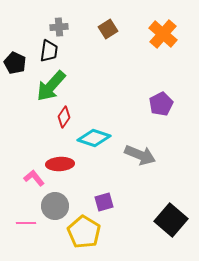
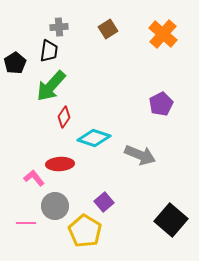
black pentagon: rotated 15 degrees clockwise
purple square: rotated 24 degrees counterclockwise
yellow pentagon: moved 1 px right, 1 px up
